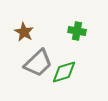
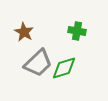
green diamond: moved 4 px up
